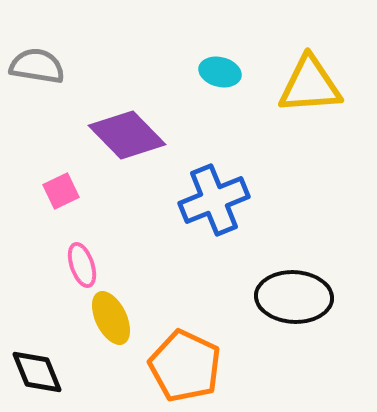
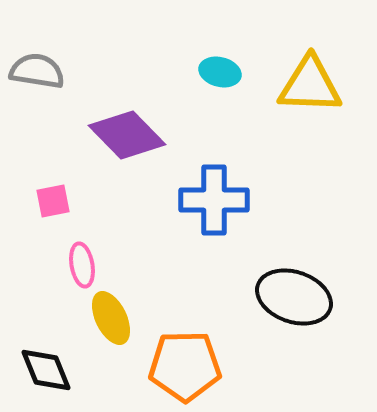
gray semicircle: moved 5 px down
yellow triangle: rotated 6 degrees clockwise
pink square: moved 8 px left, 10 px down; rotated 15 degrees clockwise
blue cross: rotated 22 degrees clockwise
pink ellipse: rotated 9 degrees clockwise
black ellipse: rotated 16 degrees clockwise
orange pentagon: rotated 26 degrees counterclockwise
black diamond: moved 9 px right, 2 px up
